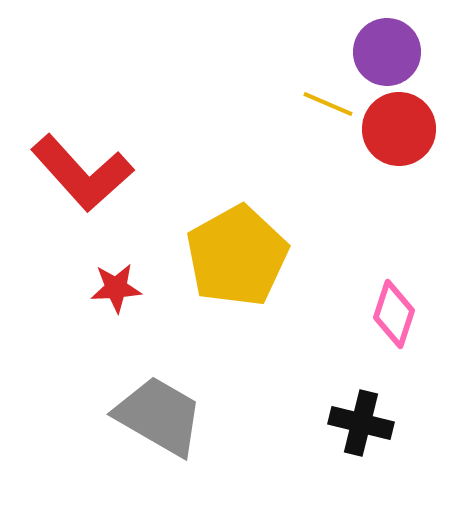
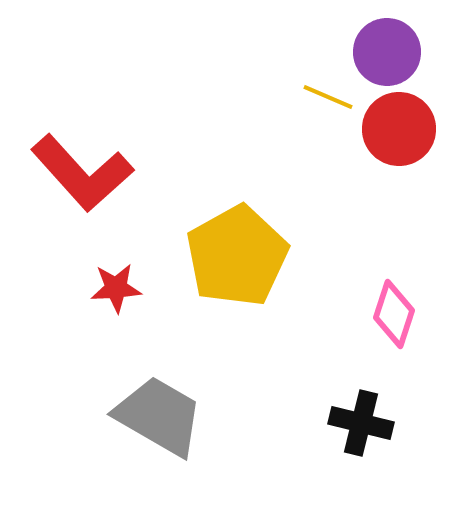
yellow line: moved 7 px up
